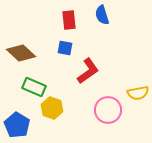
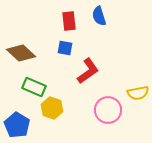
blue semicircle: moved 3 px left, 1 px down
red rectangle: moved 1 px down
